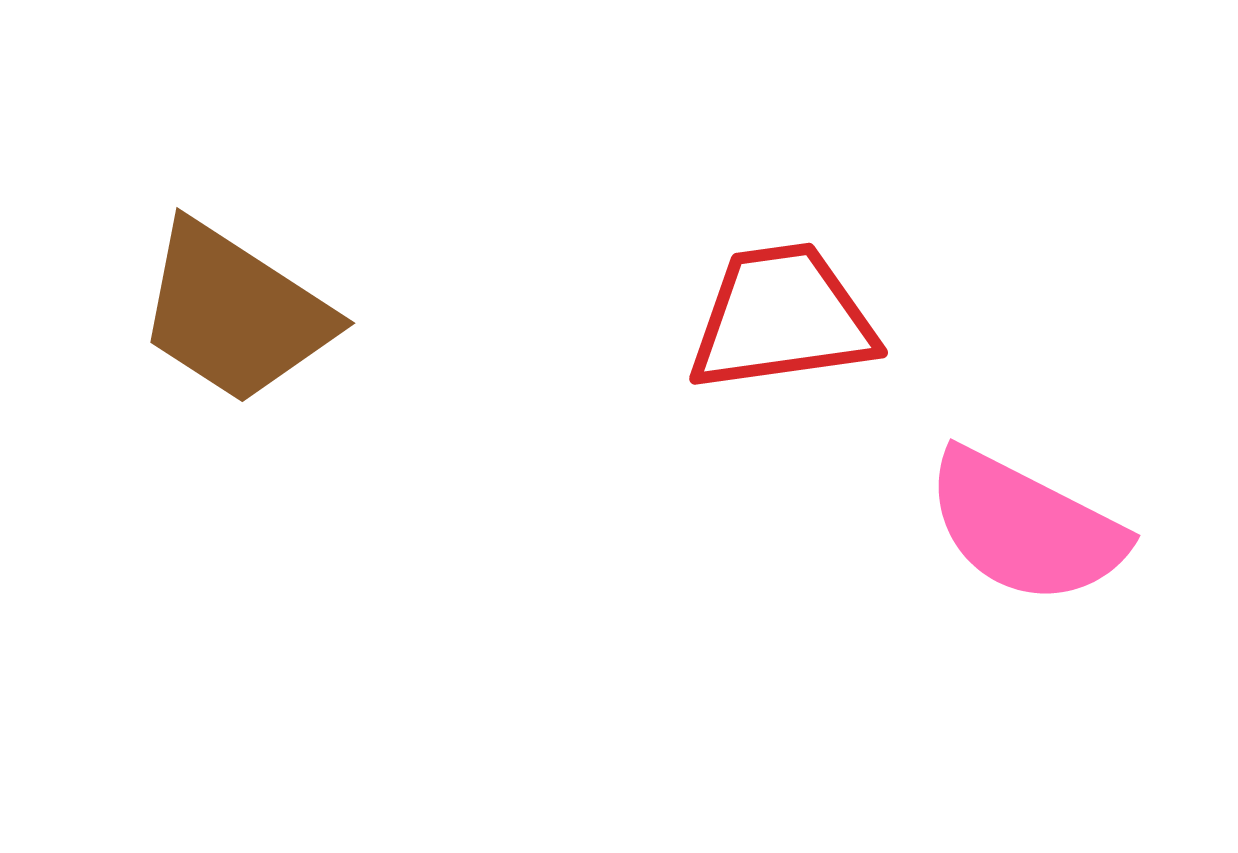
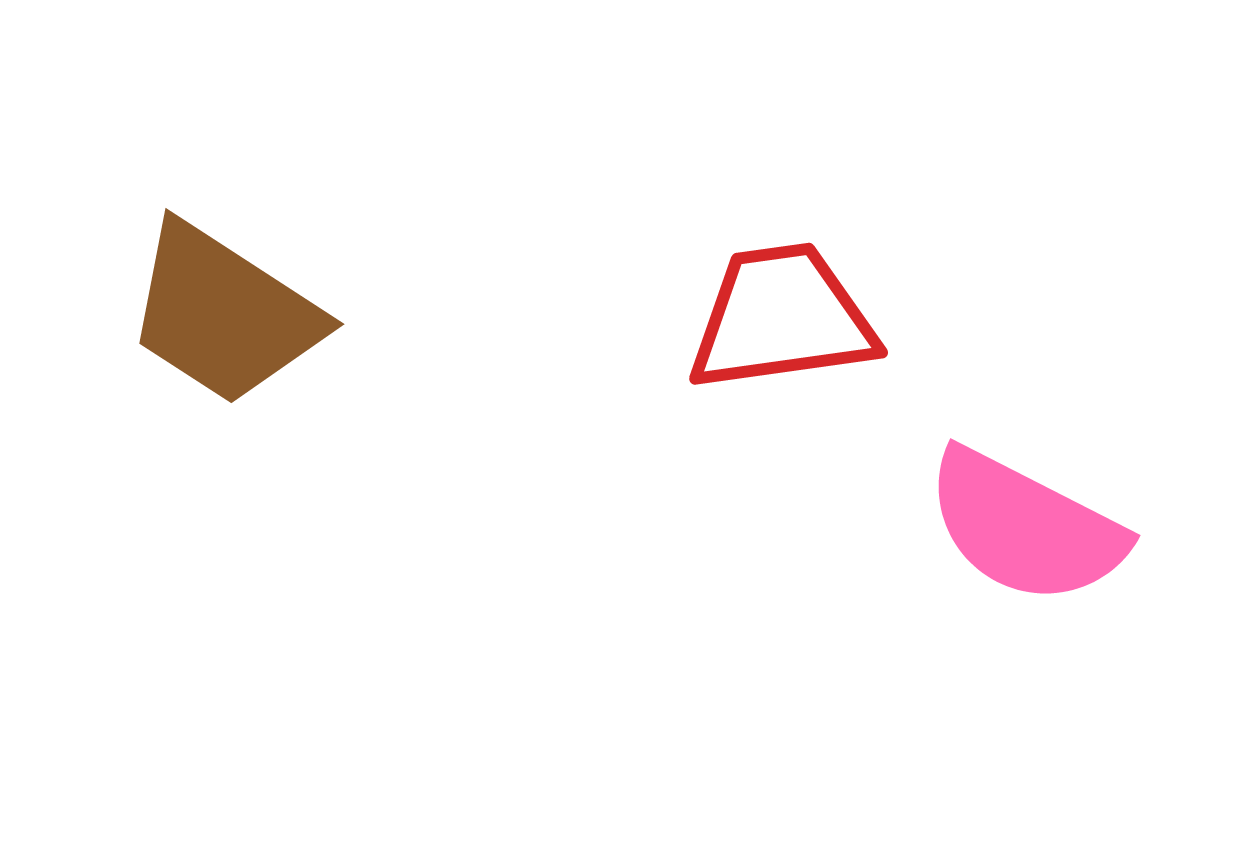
brown trapezoid: moved 11 px left, 1 px down
